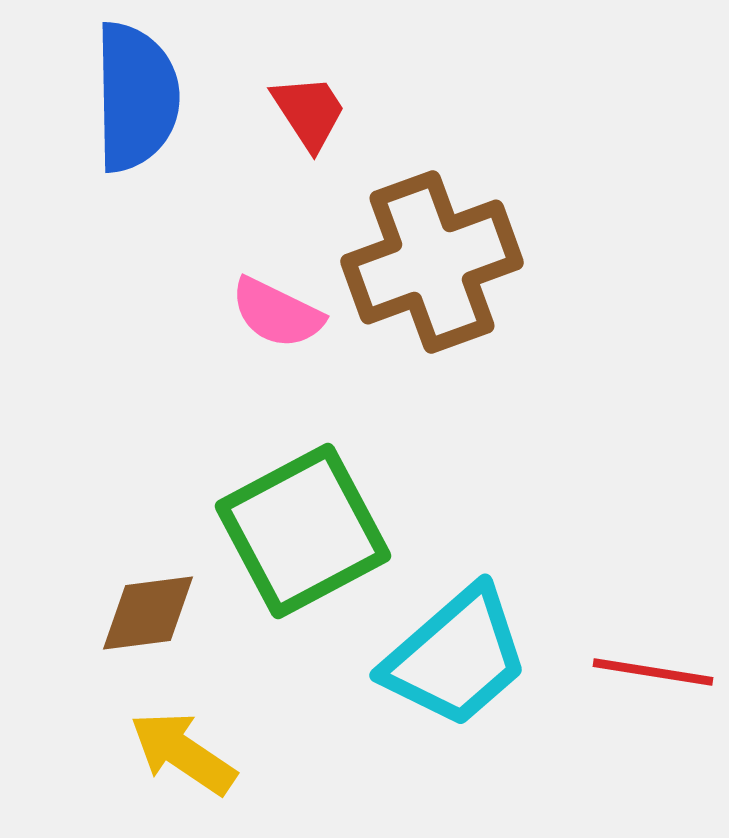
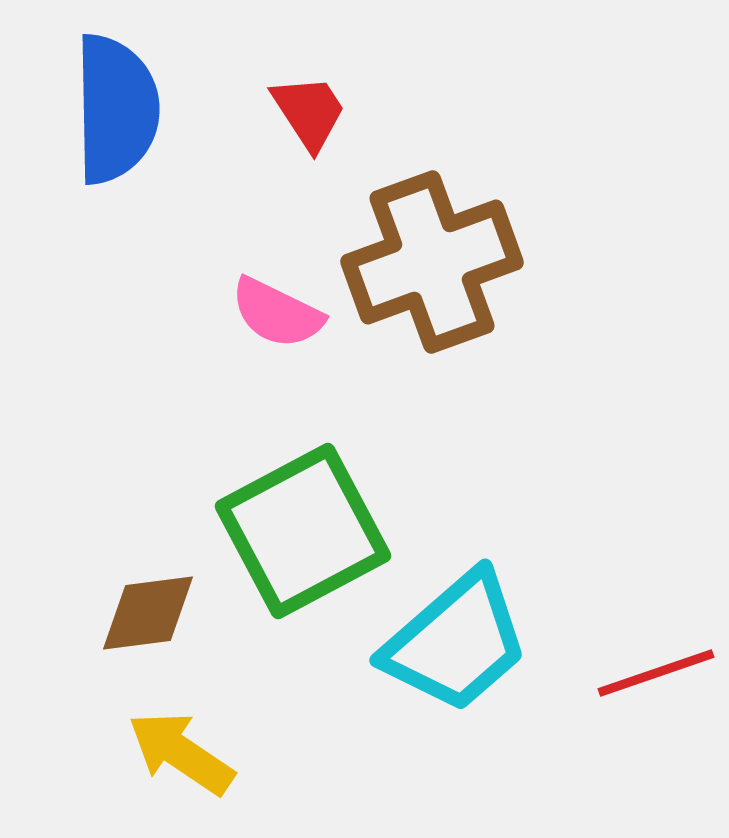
blue semicircle: moved 20 px left, 12 px down
cyan trapezoid: moved 15 px up
red line: moved 3 px right, 1 px down; rotated 28 degrees counterclockwise
yellow arrow: moved 2 px left
